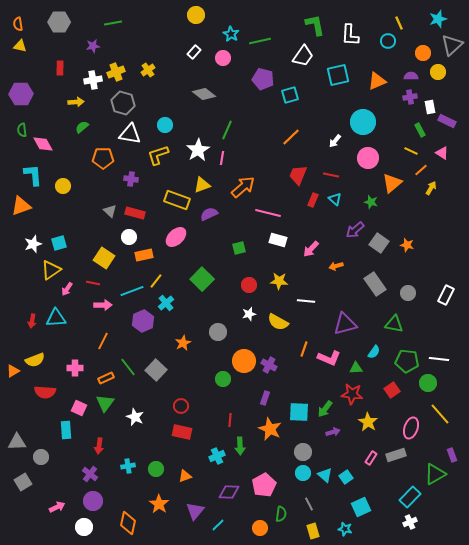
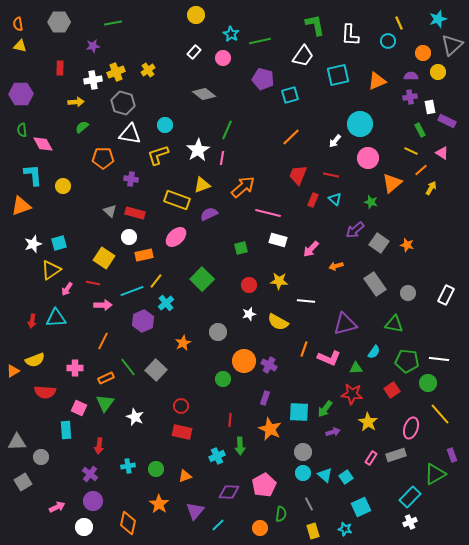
cyan circle at (363, 122): moved 3 px left, 2 px down
green square at (239, 248): moved 2 px right
